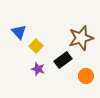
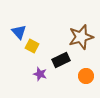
brown star: moved 1 px up
yellow square: moved 4 px left; rotated 16 degrees counterclockwise
black rectangle: moved 2 px left; rotated 12 degrees clockwise
purple star: moved 2 px right, 5 px down
